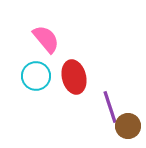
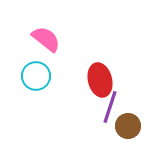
pink semicircle: rotated 12 degrees counterclockwise
red ellipse: moved 26 px right, 3 px down
purple line: rotated 36 degrees clockwise
